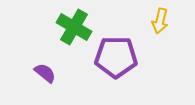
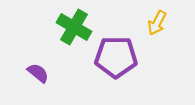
yellow arrow: moved 3 px left, 2 px down; rotated 15 degrees clockwise
purple semicircle: moved 7 px left
